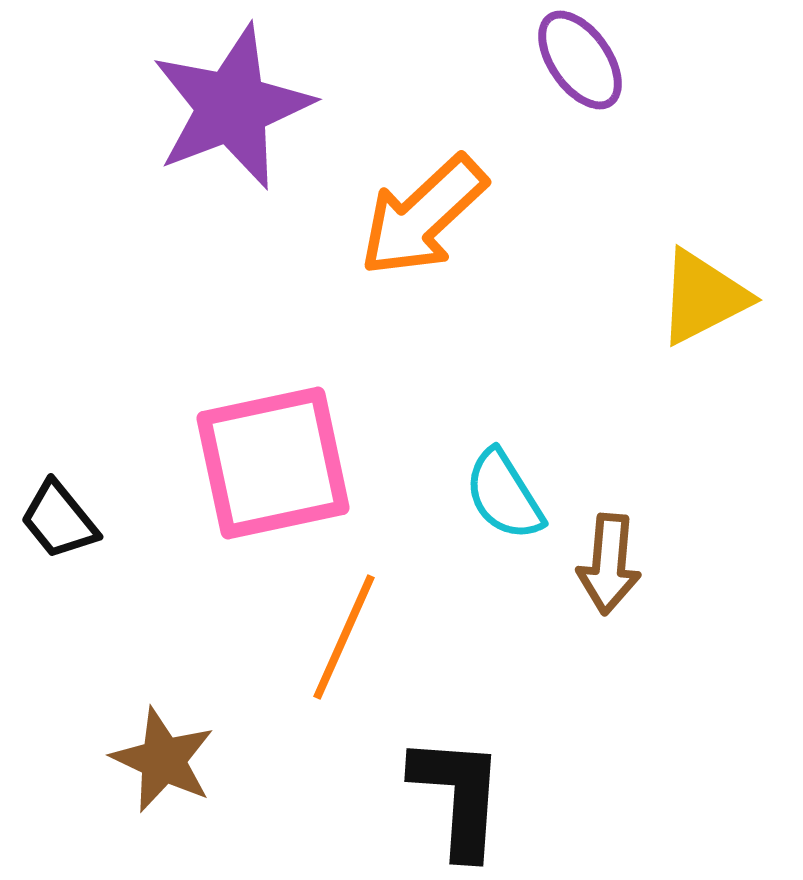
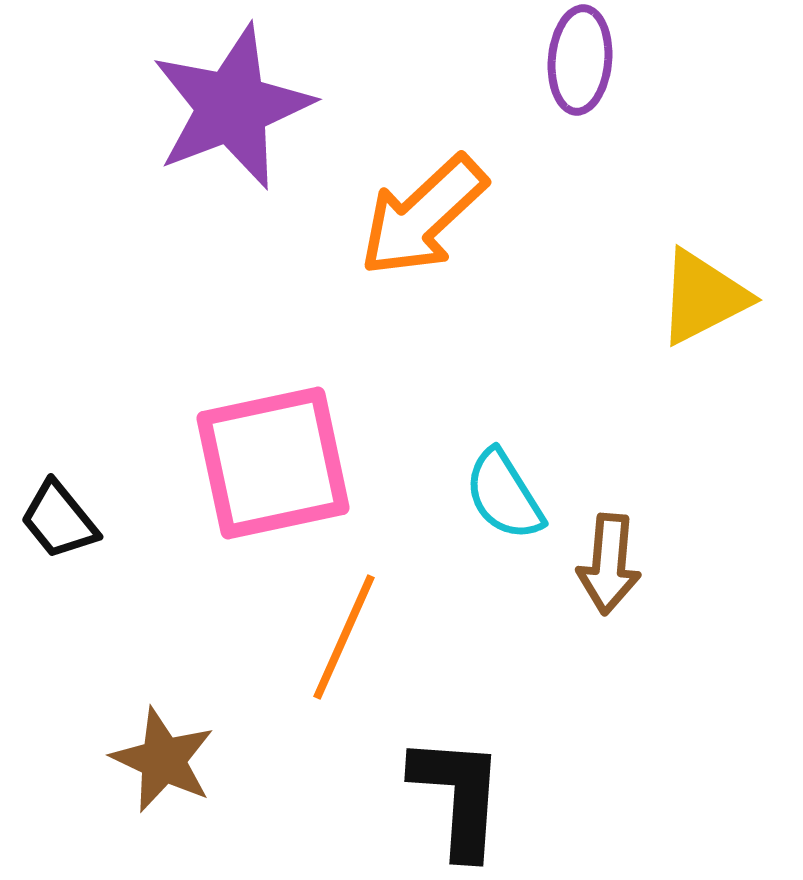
purple ellipse: rotated 40 degrees clockwise
